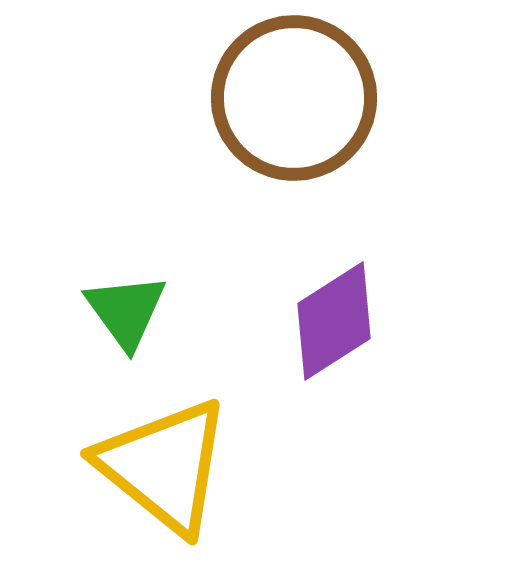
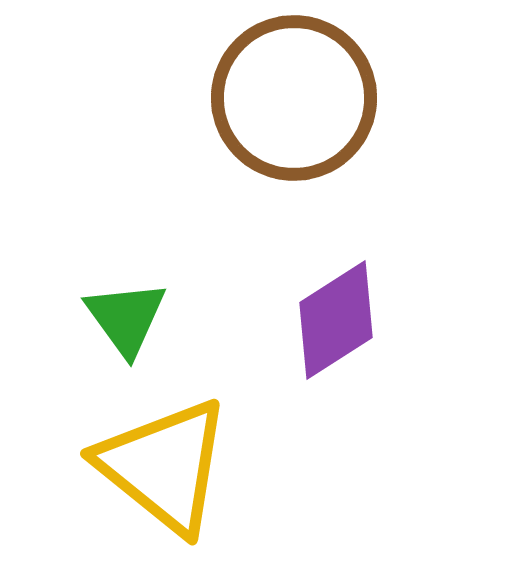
green triangle: moved 7 px down
purple diamond: moved 2 px right, 1 px up
